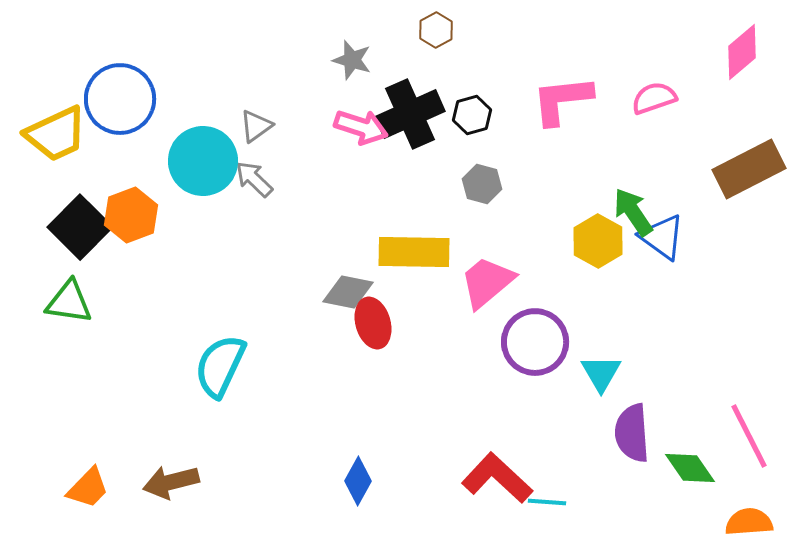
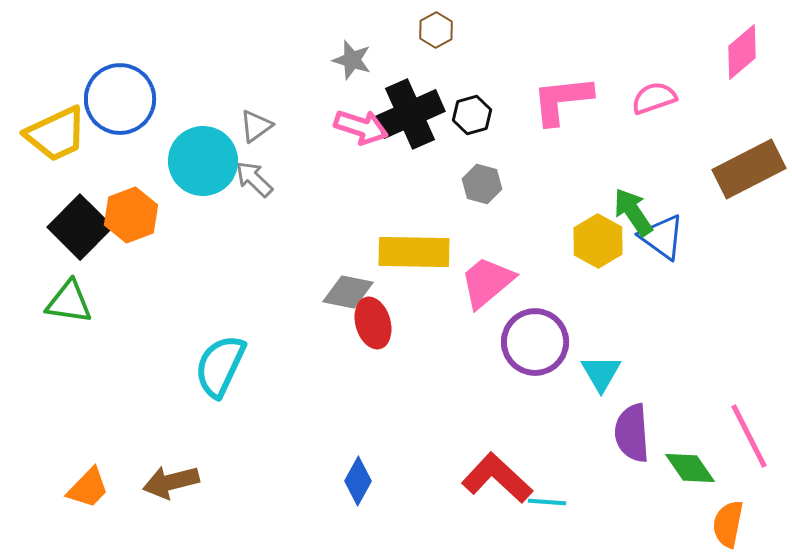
orange semicircle: moved 21 px left, 2 px down; rotated 75 degrees counterclockwise
